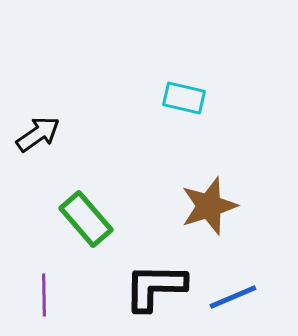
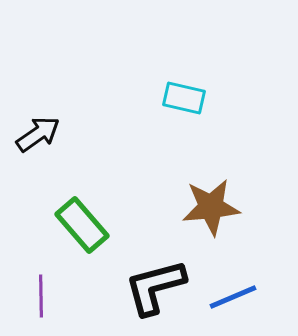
brown star: moved 2 px right, 1 px down; rotated 12 degrees clockwise
green rectangle: moved 4 px left, 6 px down
black L-shape: rotated 16 degrees counterclockwise
purple line: moved 3 px left, 1 px down
